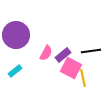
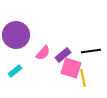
pink semicircle: moved 3 px left; rotated 14 degrees clockwise
pink square: rotated 10 degrees counterclockwise
